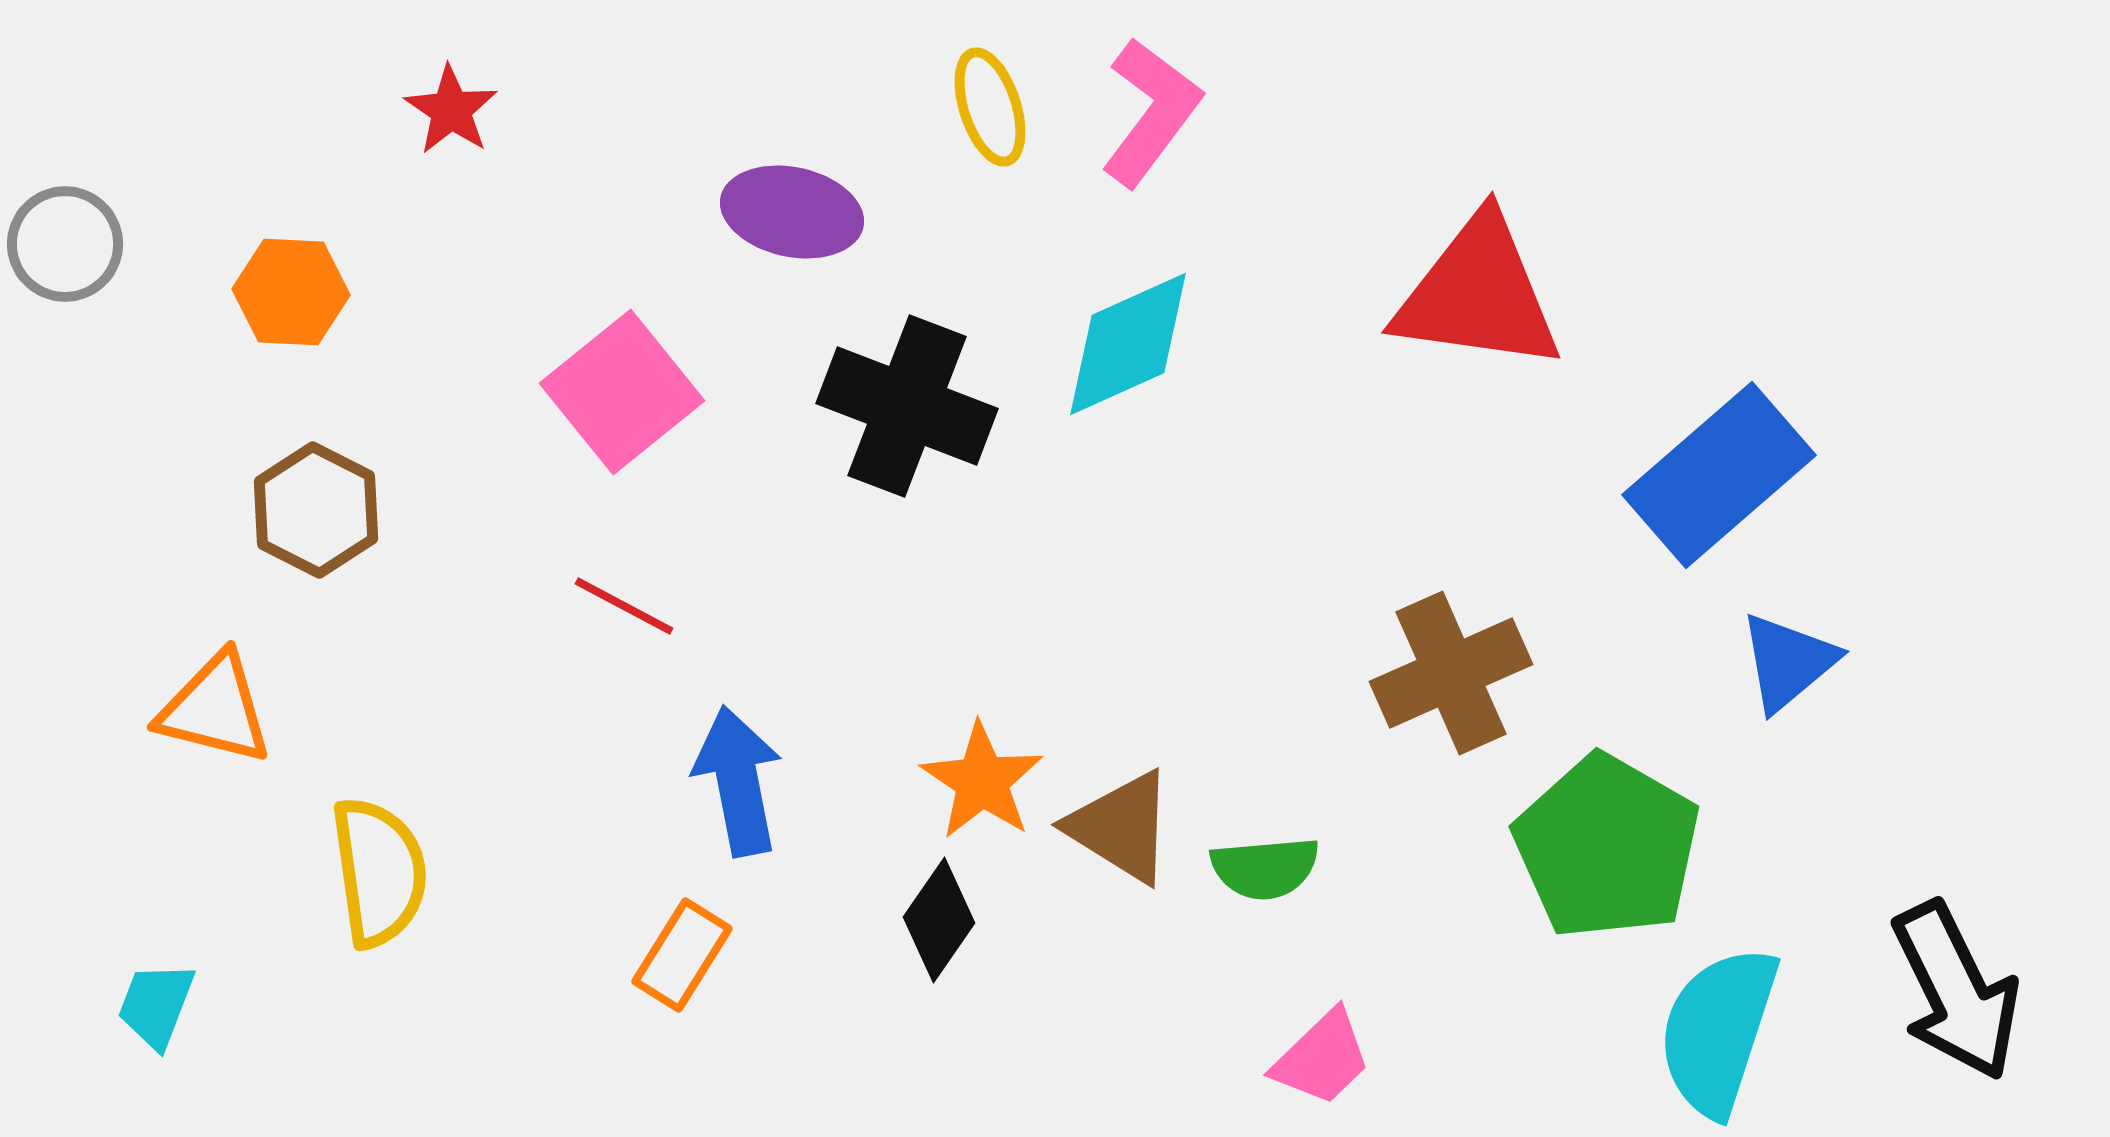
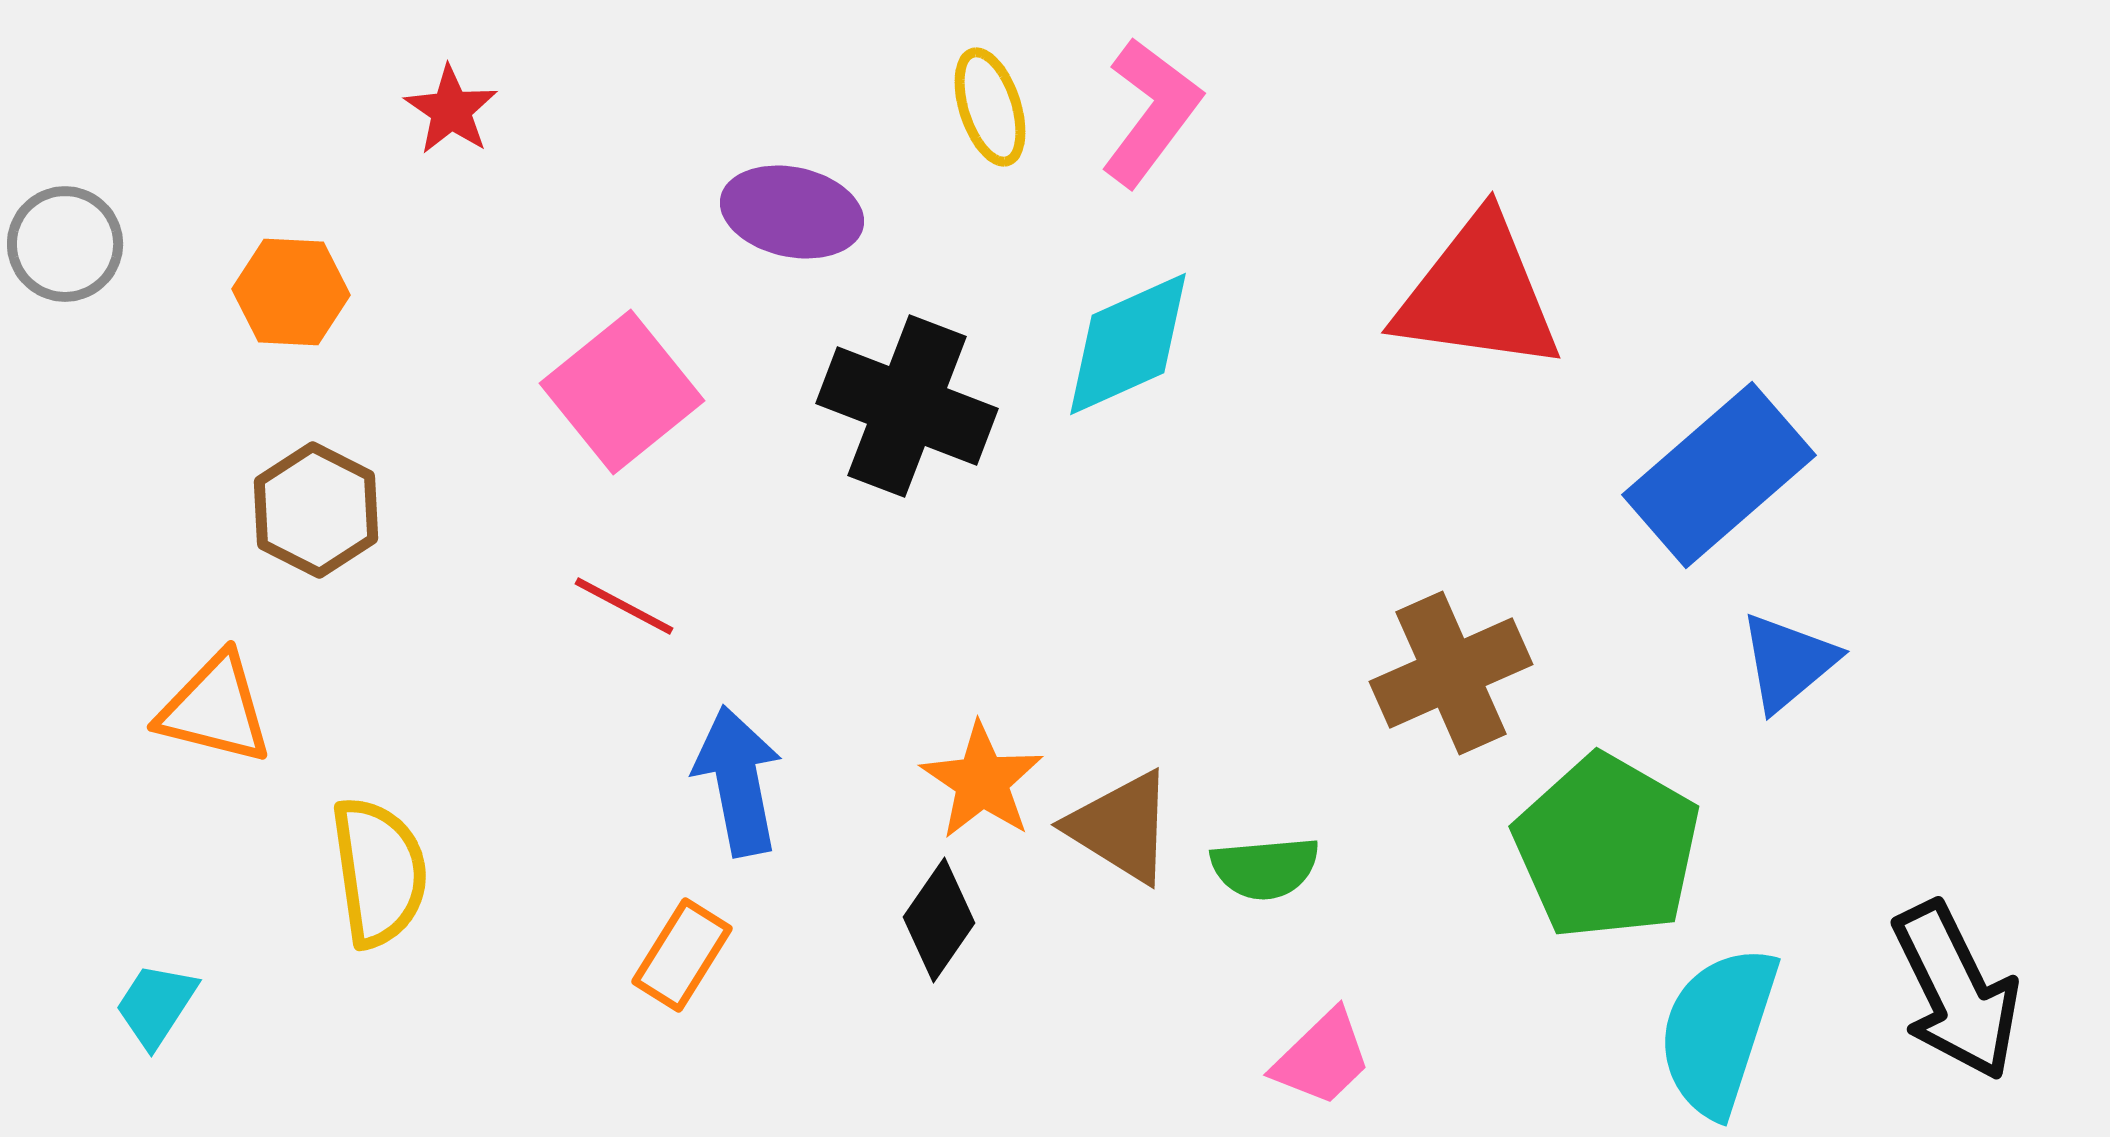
cyan trapezoid: rotated 12 degrees clockwise
